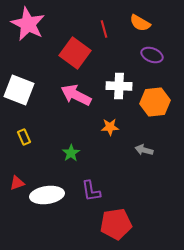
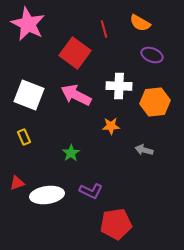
white square: moved 10 px right, 5 px down
orange star: moved 1 px right, 1 px up
purple L-shape: rotated 55 degrees counterclockwise
